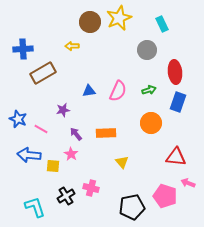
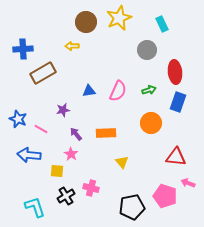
brown circle: moved 4 px left
yellow square: moved 4 px right, 5 px down
